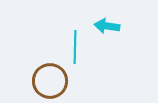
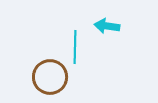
brown circle: moved 4 px up
